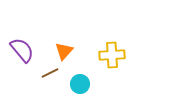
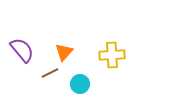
orange triangle: moved 1 px down
